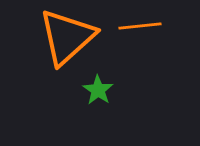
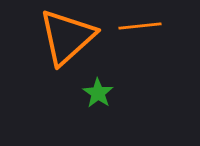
green star: moved 3 px down
